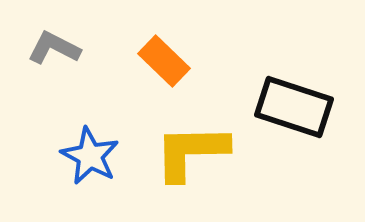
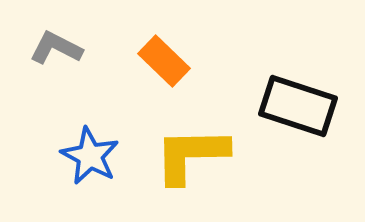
gray L-shape: moved 2 px right
black rectangle: moved 4 px right, 1 px up
yellow L-shape: moved 3 px down
